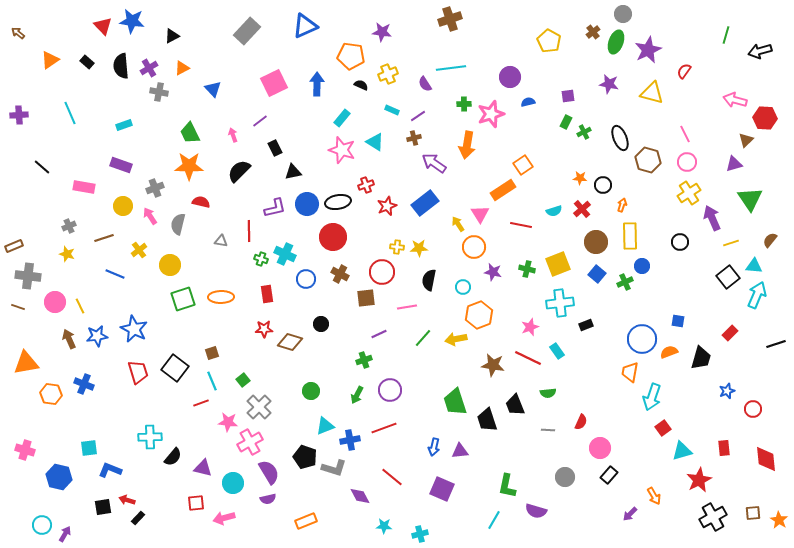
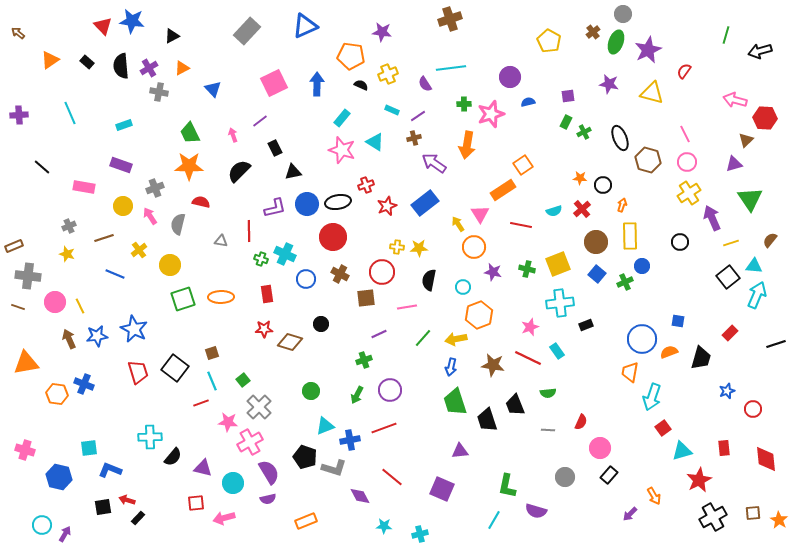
orange hexagon at (51, 394): moved 6 px right
blue arrow at (434, 447): moved 17 px right, 80 px up
